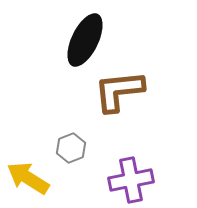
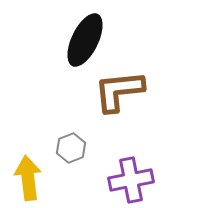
yellow arrow: rotated 51 degrees clockwise
